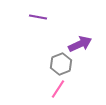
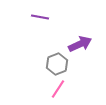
purple line: moved 2 px right
gray hexagon: moved 4 px left
